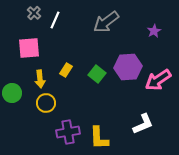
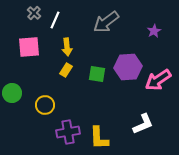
pink square: moved 1 px up
green square: rotated 30 degrees counterclockwise
yellow arrow: moved 27 px right, 32 px up
yellow circle: moved 1 px left, 2 px down
